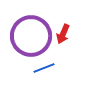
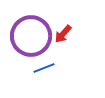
red arrow: rotated 18 degrees clockwise
